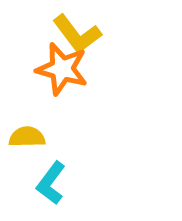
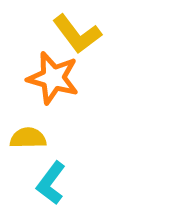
orange star: moved 9 px left, 9 px down
yellow semicircle: moved 1 px right, 1 px down
